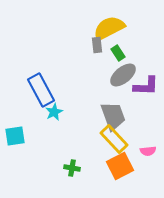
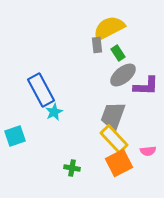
gray trapezoid: rotated 140 degrees counterclockwise
cyan square: rotated 10 degrees counterclockwise
orange square: moved 1 px left, 3 px up
